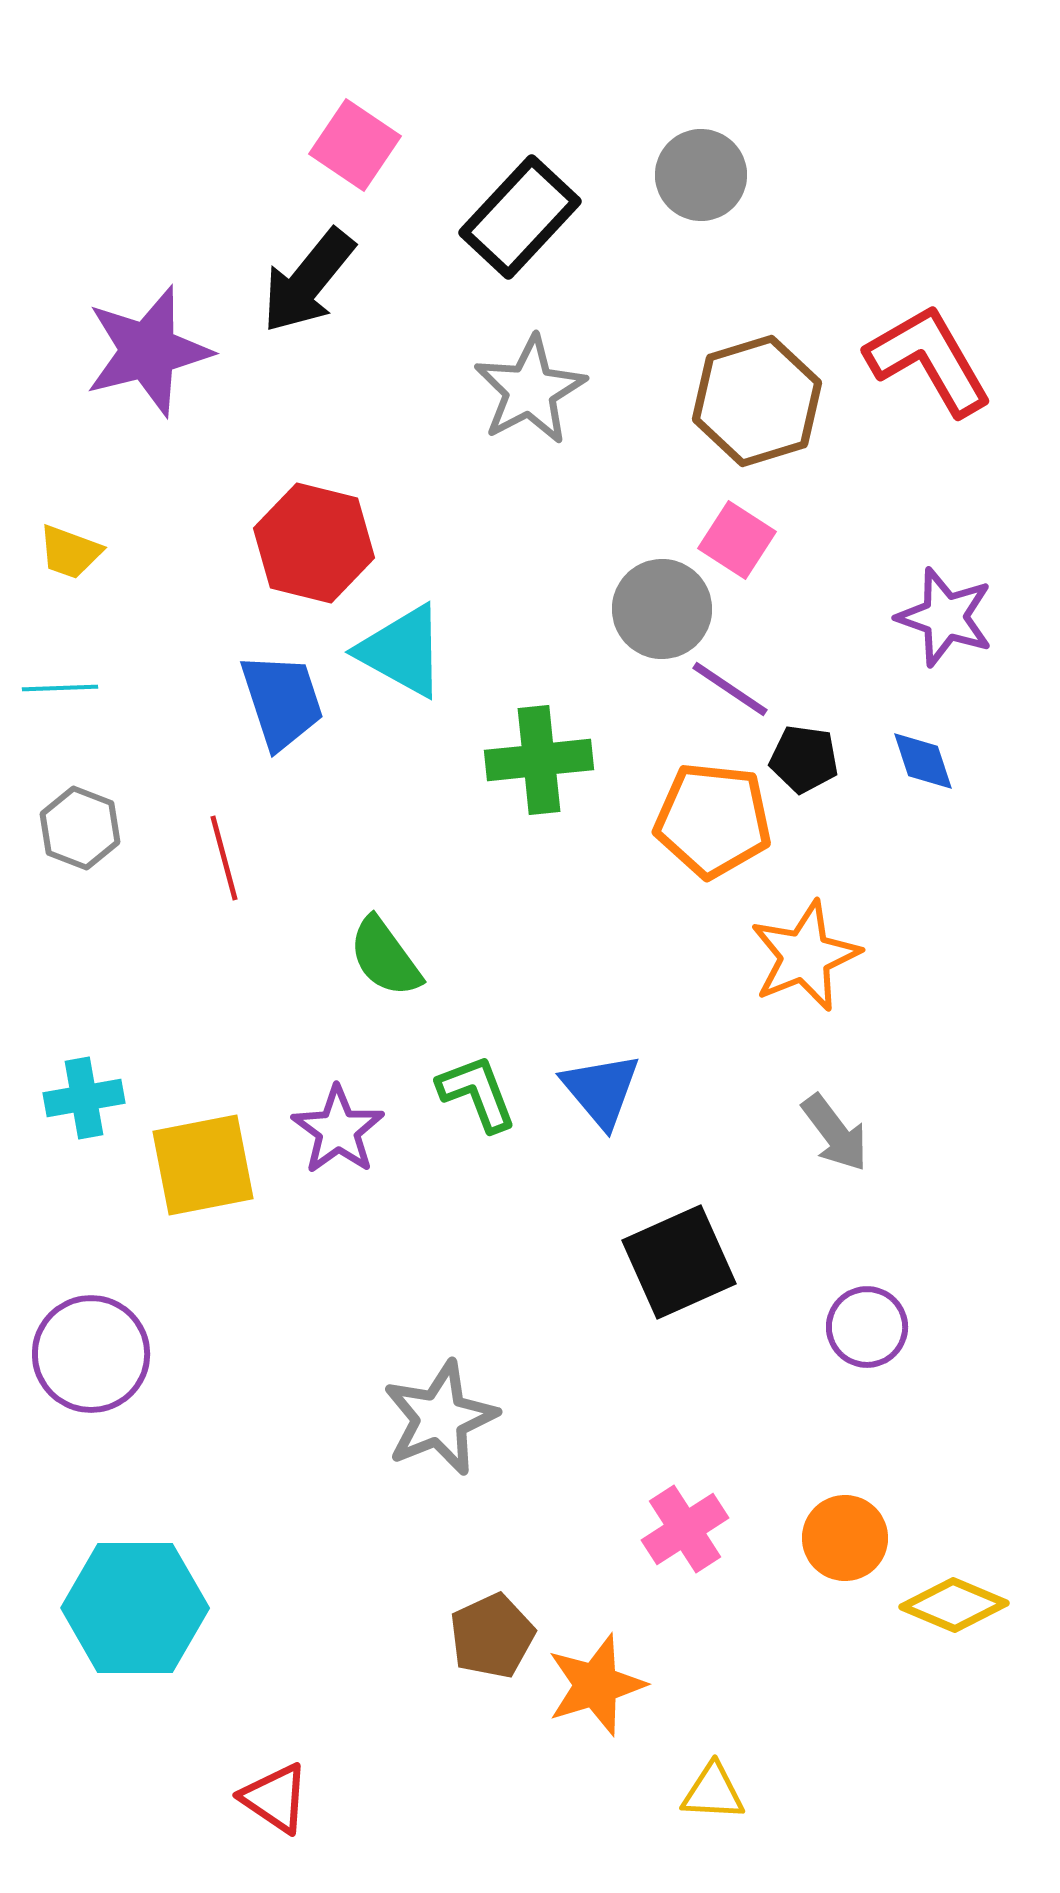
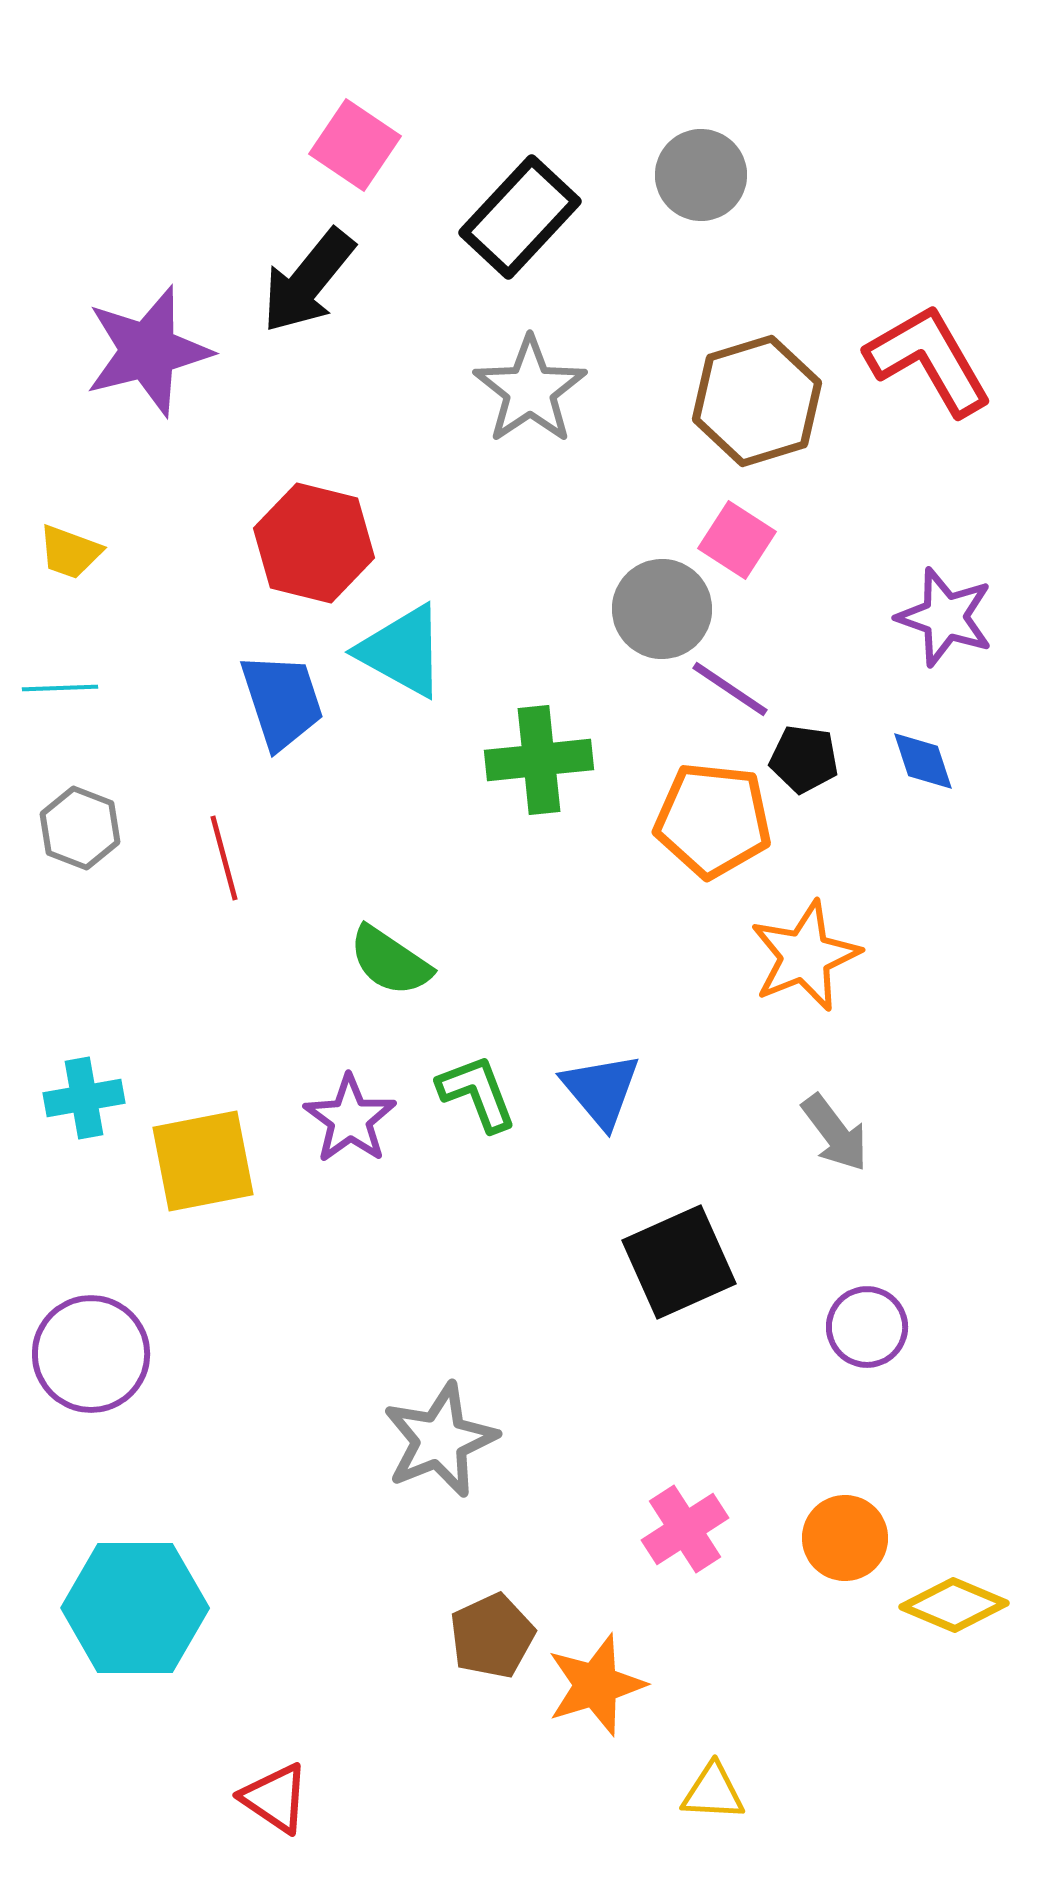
gray star at (530, 390): rotated 6 degrees counterclockwise
green semicircle at (385, 957): moved 5 px right, 4 px down; rotated 20 degrees counterclockwise
purple star at (338, 1130): moved 12 px right, 11 px up
yellow square at (203, 1165): moved 4 px up
gray star at (440, 1418): moved 22 px down
